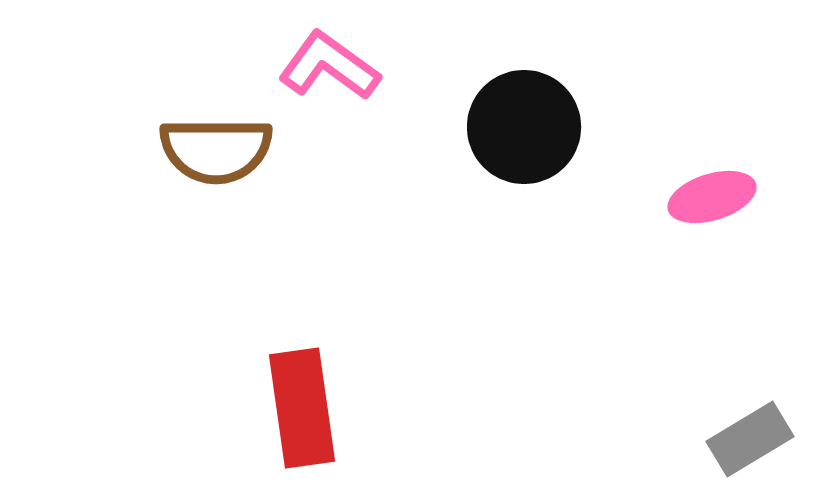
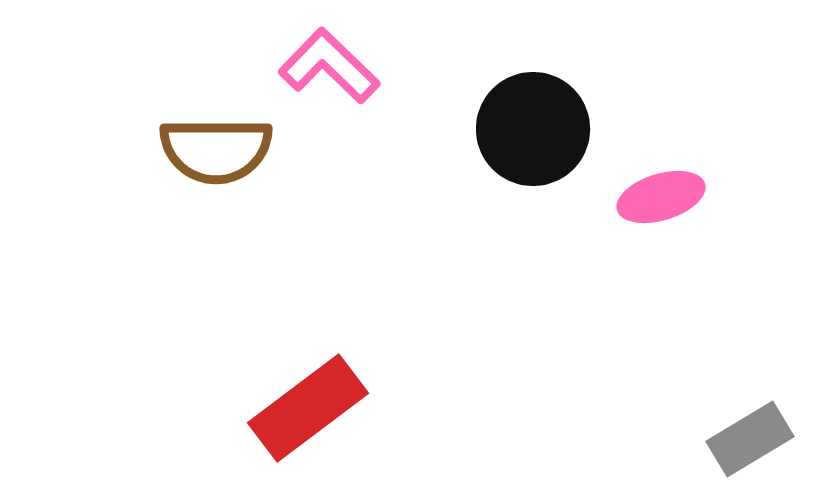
pink L-shape: rotated 8 degrees clockwise
black circle: moved 9 px right, 2 px down
pink ellipse: moved 51 px left
red rectangle: moved 6 px right; rotated 61 degrees clockwise
